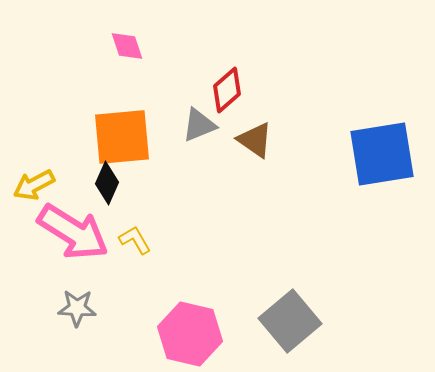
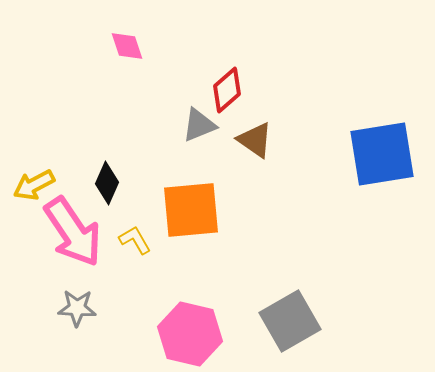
orange square: moved 69 px right, 73 px down
pink arrow: rotated 24 degrees clockwise
gray square: rotated 10 degrees clockwise
